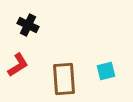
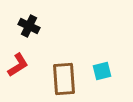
black cross: moved 1 px right, 1 px down
cyan square: moved 4 px left
